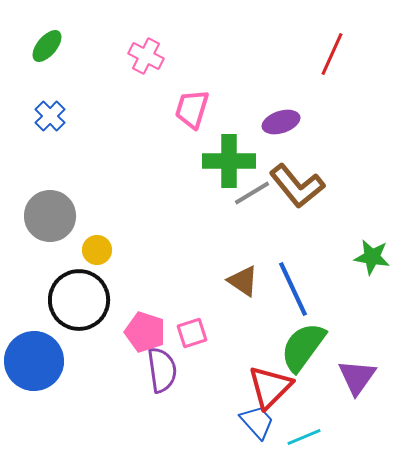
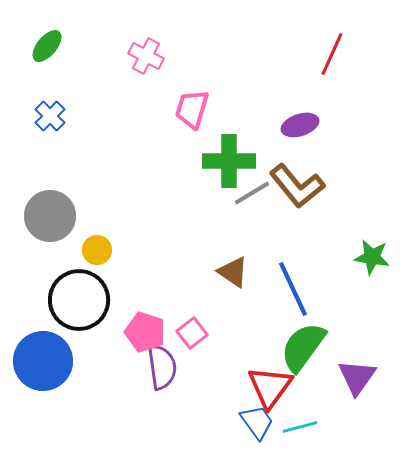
purple ellipse: moved 19 px right, 3 px down
brown triangle: moved 10 px left, 9 px up
pink square: rotated 20 degrees counterclockwise
blue circle: moved 9 px right
purple semicircle: moved 3 px up
red triangle: rotated 9 degrees counterclockwise
blue trapezoid: rotated 6 degrees clockwise
cyan line: moved 4 px left, 10 px up; rotated 8 degrees clockwise
